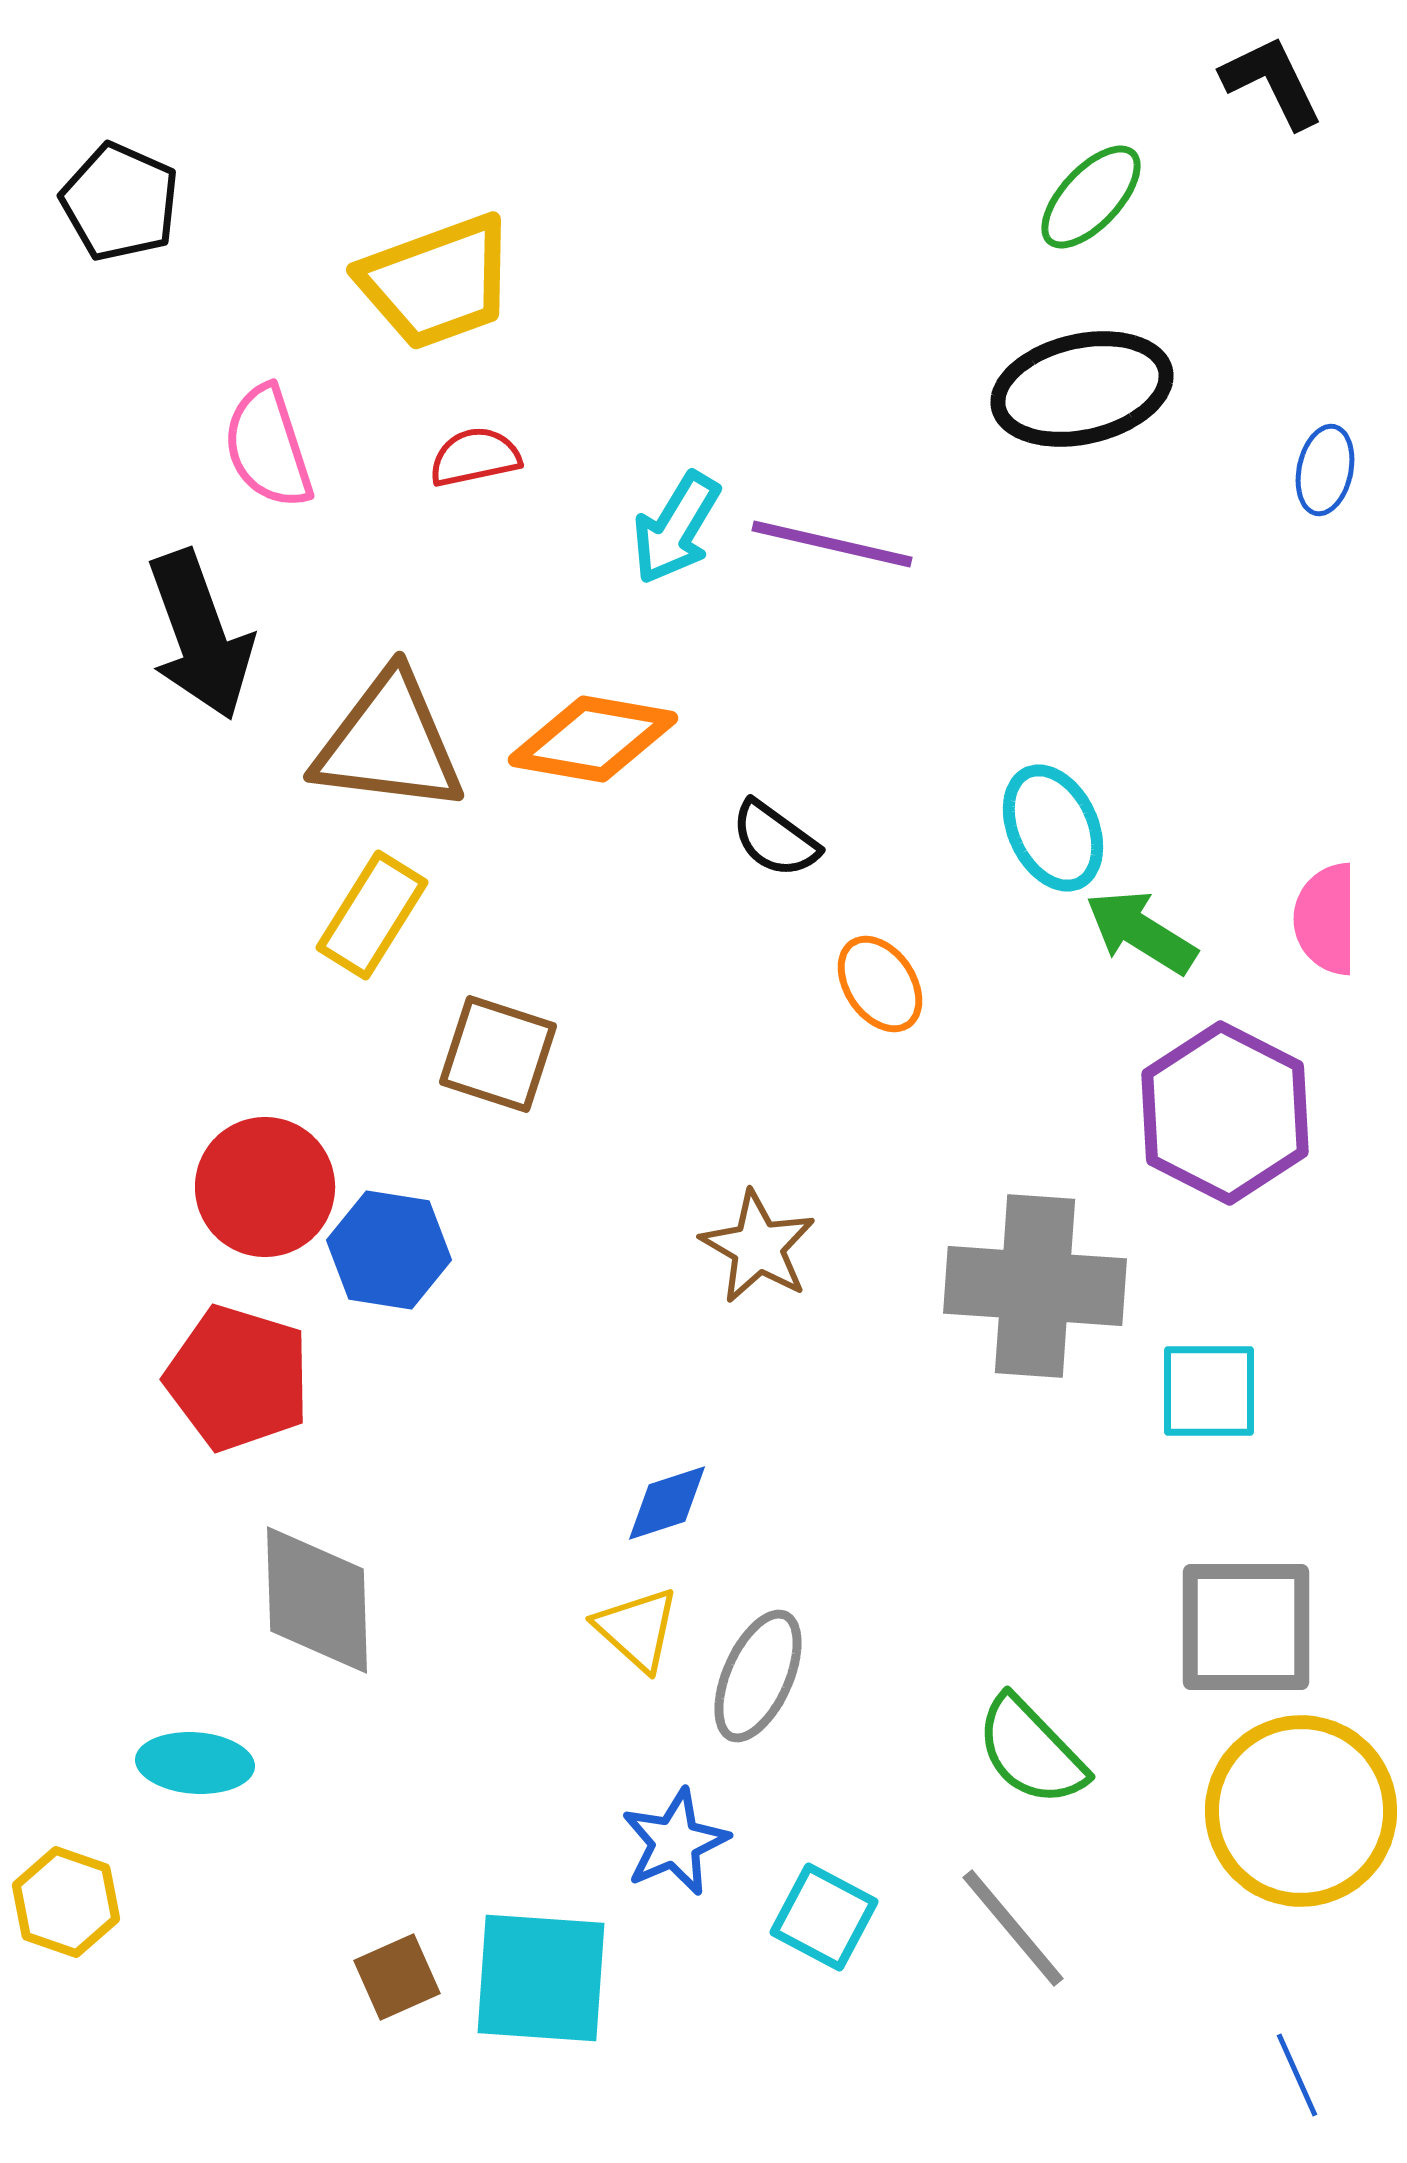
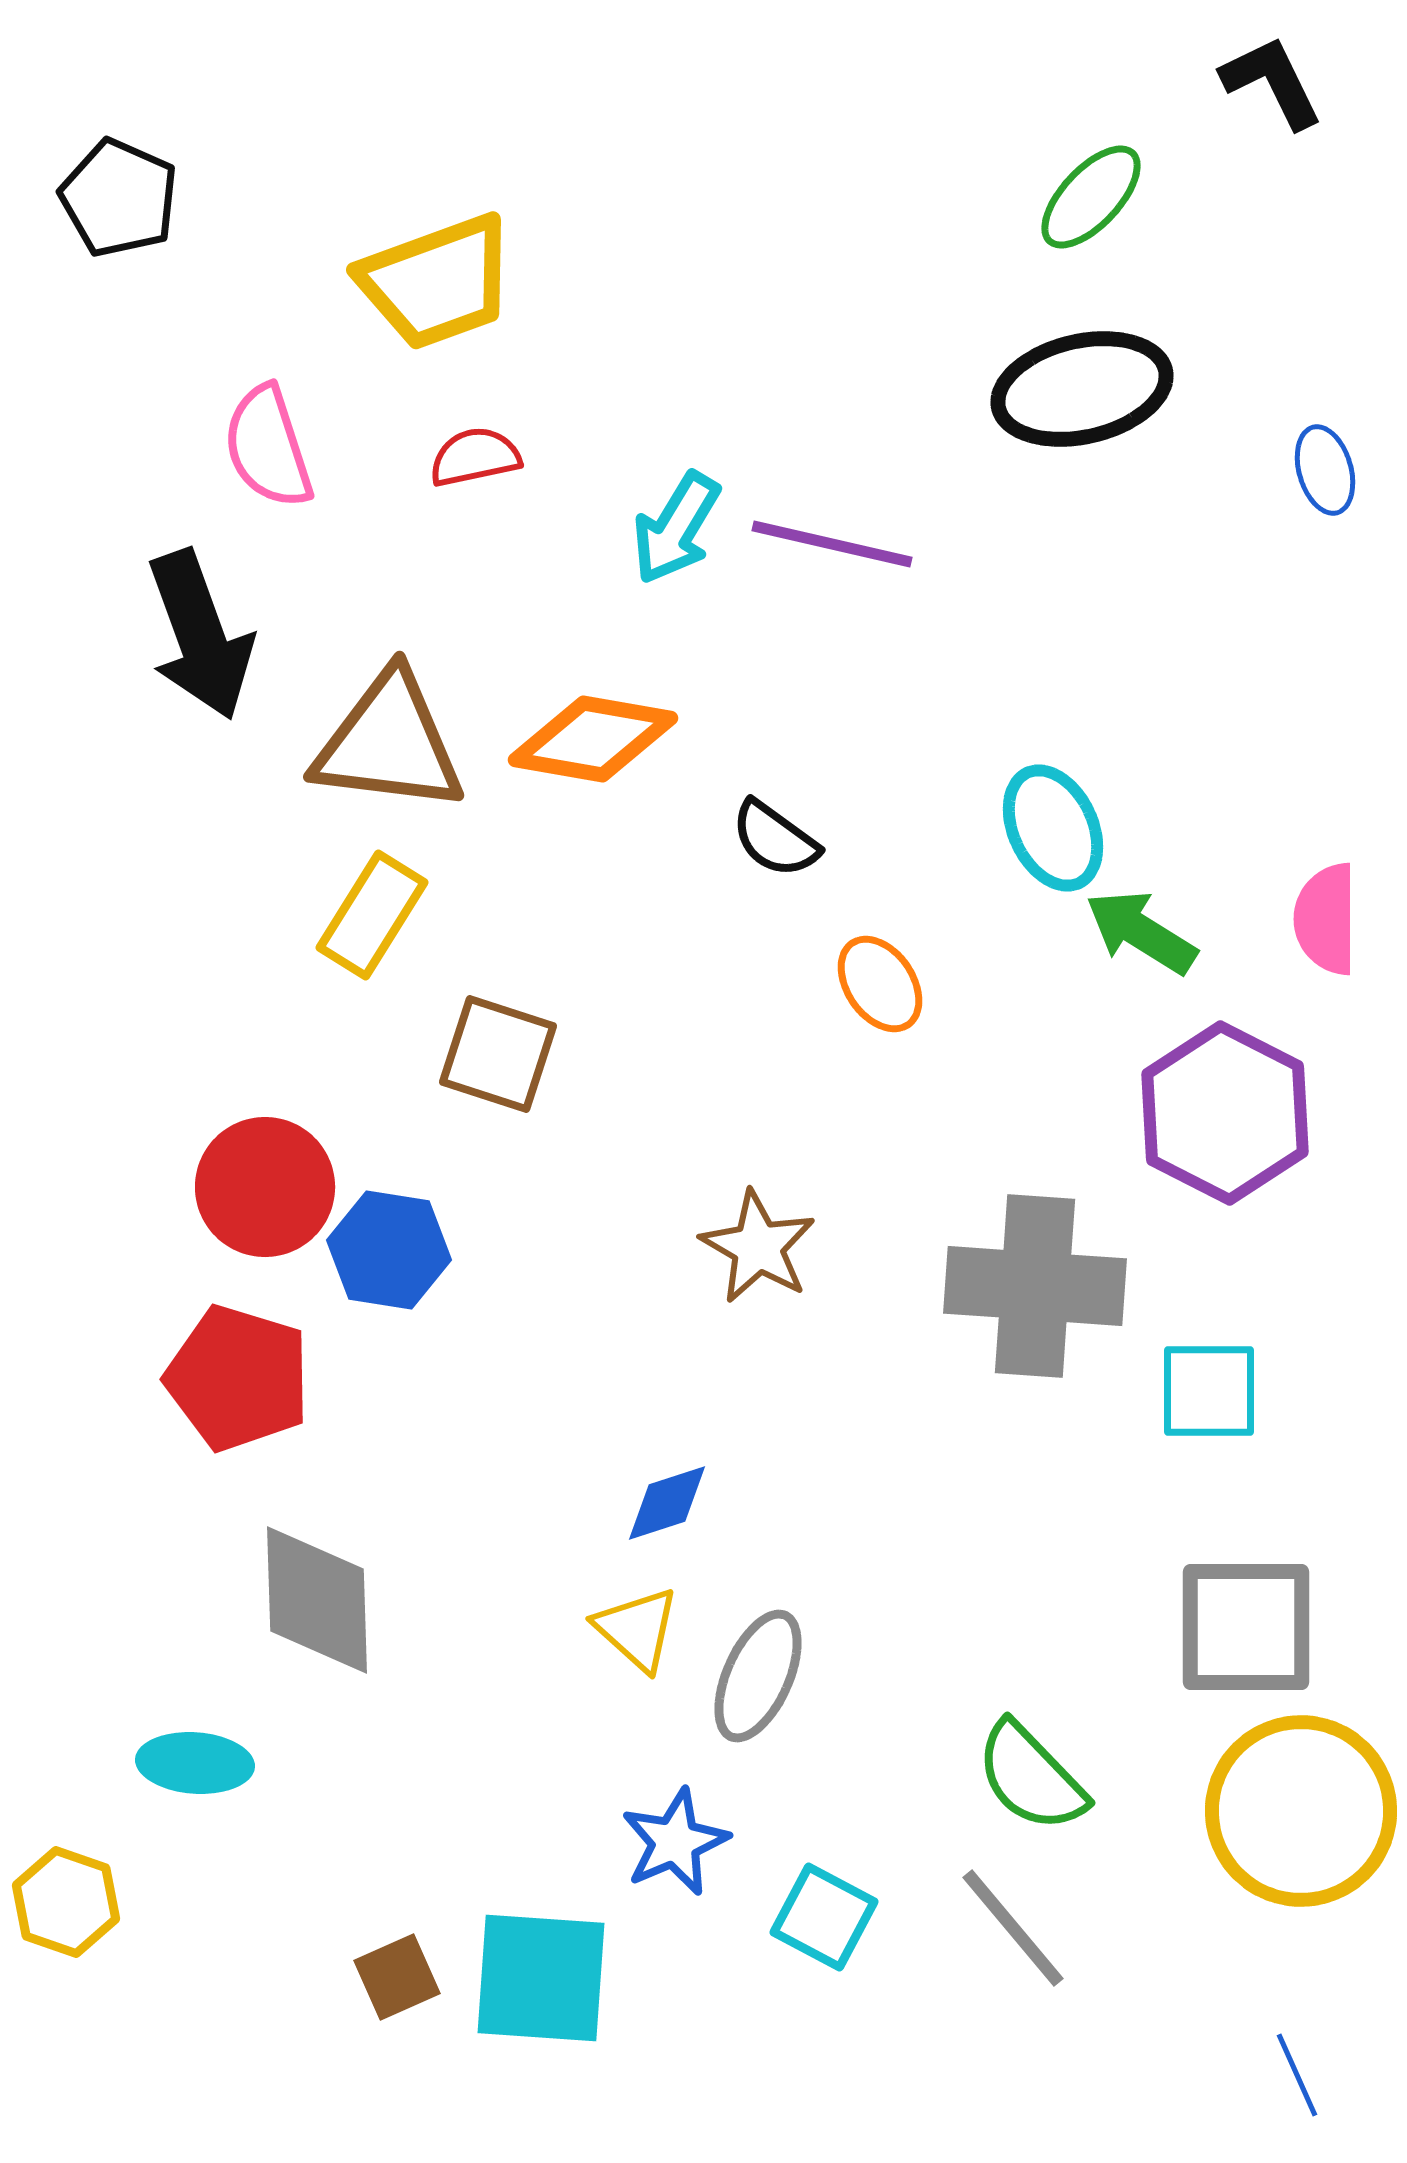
black pentagon at (120, 202): moved 1 px left, 4 px up
blue ellipse at (1325, 470): rotated 28 degrees counterclockwise
green semicircle at (1031, 1751): moved 26 px down
